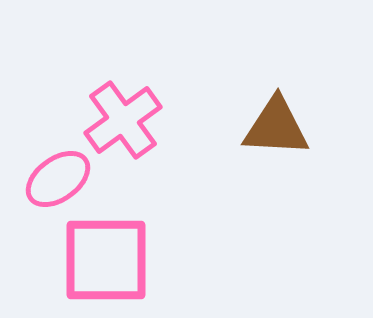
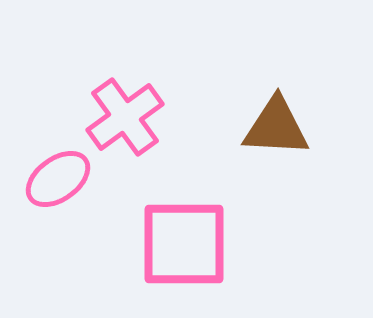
pink cross: moved 2 px right, 3 px up
pink square: moved 78 px right, 16 px up
